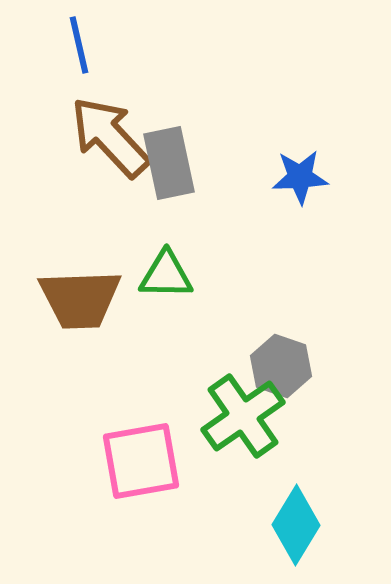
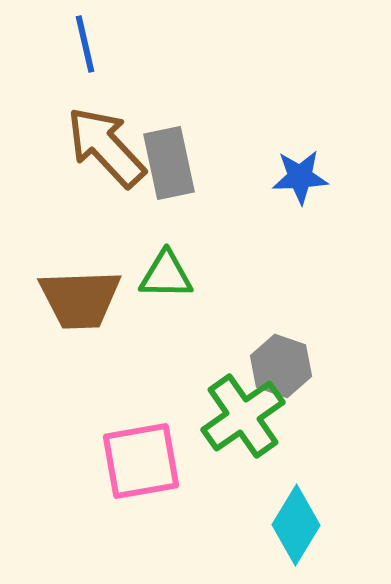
blue line: moved 6 px right, 1 px up
brown arrow: moved 4 px left, 10 px down
